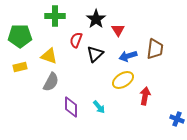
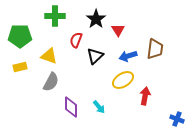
black triangle: moved 2 px down
